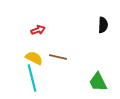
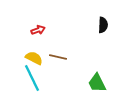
cyan line: rotated 12 degrees counterclockwise
green trapezoid: moved 1 px left, 1 px down
